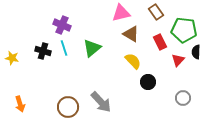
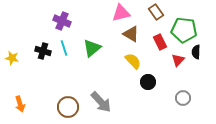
purple cross: moved 4 px up
